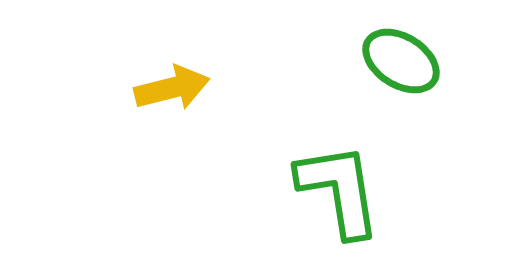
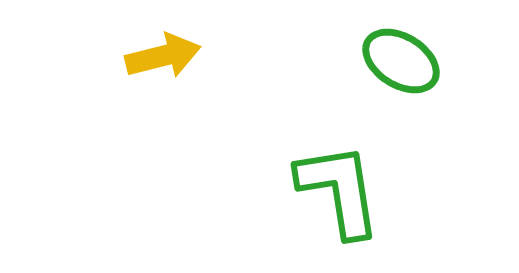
yellow arrow: moved 9 px left, 32 px up
